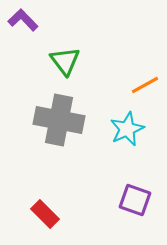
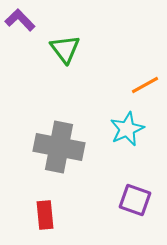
purple L-shape: moved 3 px left
green triangle: moved 12 px up
gray cross: moved 27 px down
red rectangle: moved 1 px down; rotated 40 degrees clockwise
